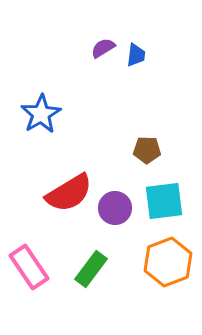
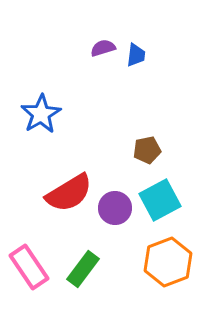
purple semicircle: rotated 15 degrees clockwise
brown pentagon: rotated 12 degrees counterclockwise
cyan square: moved 4 px left, 1 px up; rotated 21 degrees counterclockwise
green rectangle: moved 8 px left
